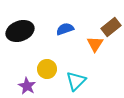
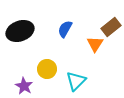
blue semicircle: rotated 42 degrees counterclockwise
purple star: moved 3 px left
